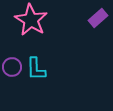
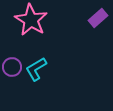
cyan L-shape: rotated 60 degrees clockwise
